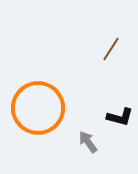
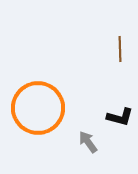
brown line: moved 9 px right; rotated 35 degrees counterclockwise
